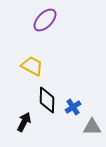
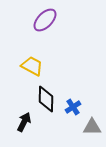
black diamond: moved 1 px left, 1 px up
